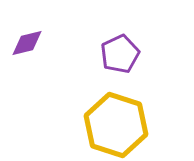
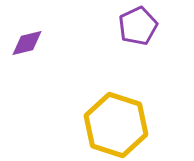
purple pentagon: moved 18 px right, 28 px up
